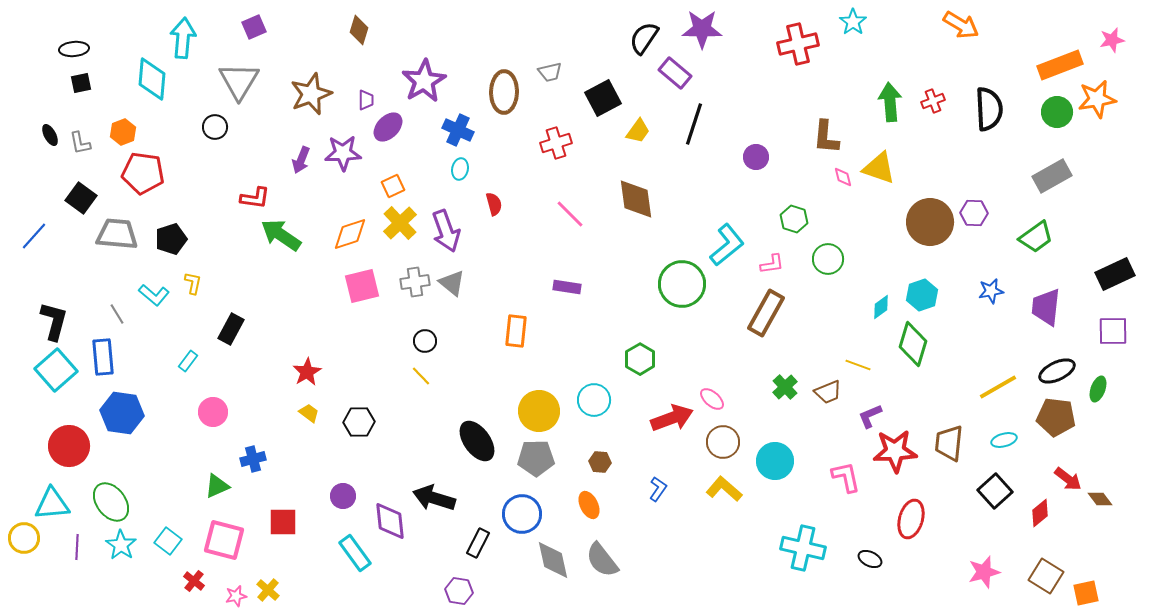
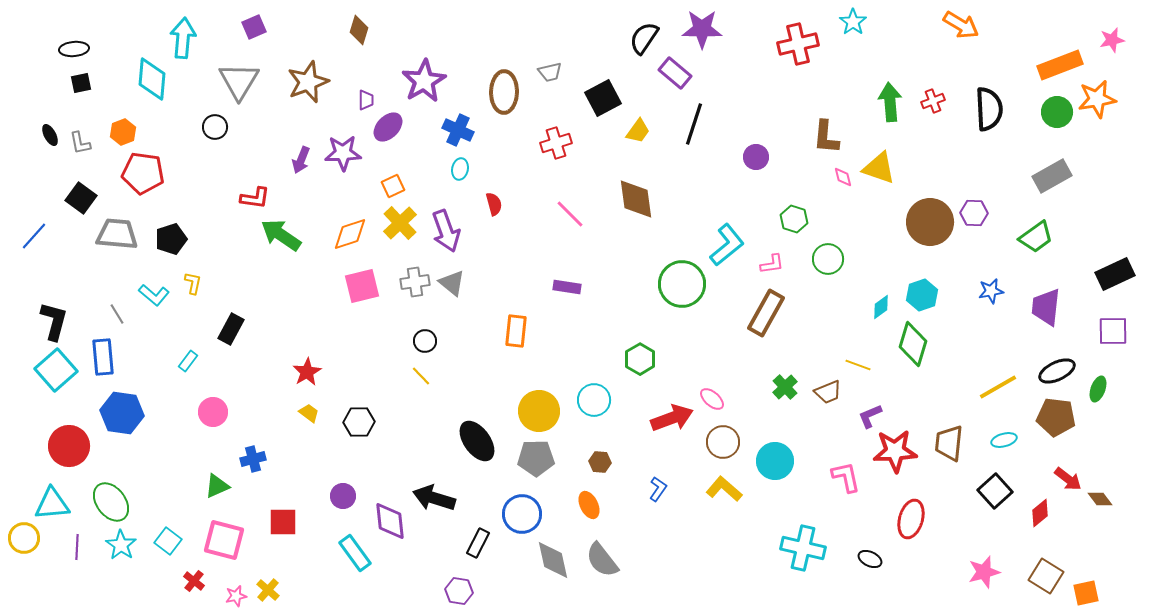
brown star at (311, 94): moved 3 px left, 12 px up
